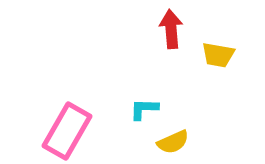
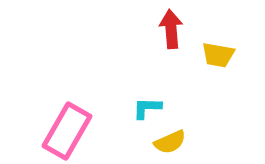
cyan L-shape: moved 3 px right, 1 px up
yellow semicircle: moved 3 px left
